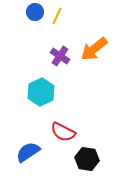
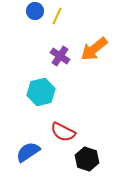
blue circle: moved 1 px up
cyan hexagon: rotated 12 degrees clockwise
black hexagon: rotated 10 degrees clockwise
